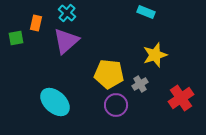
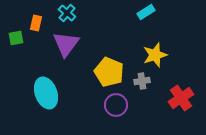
cyan rectangle: rotated 54 degrees counterclockwise
purple triangle: moved 3 px down; rotated 12 degrees counterclockwise
yellow pentagon: moved 2 px up; rotated 16 degrees clockwise
gray cross: moved 2 px right, 3 px up; rotated 21 degrees clockwise
cyan ellipse: moved 9 px left, 9 px up; rotated 28 degrees clockwise
